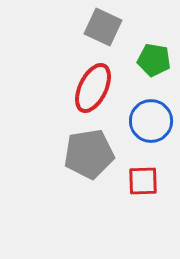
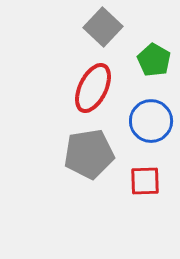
gray square: rotated 18 degrees clockwise
green pentagon: rotated 20 degrees clockwise
red square: moved 2 px right
